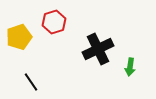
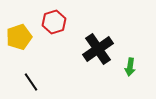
black cross: rotated 8 degrees counterclockwise
